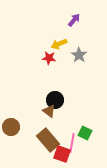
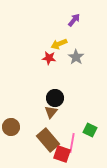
gray star: moved 3 px left, 2 px down
black circle: moved 2 px up
brown triangle: moved 2 px right, 1 px down; rotated 32 degrees clockwise
green square: moved 5 px right, 3 px up
